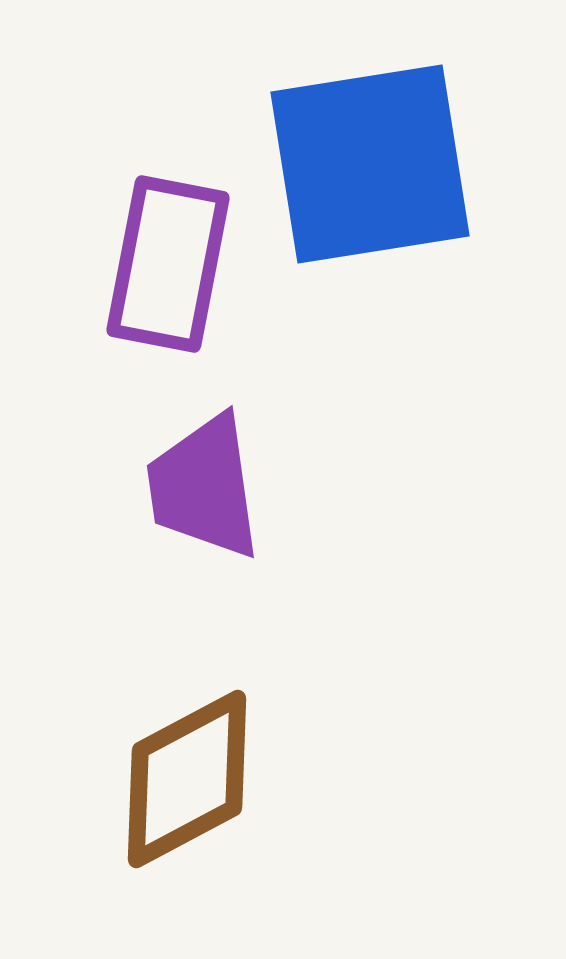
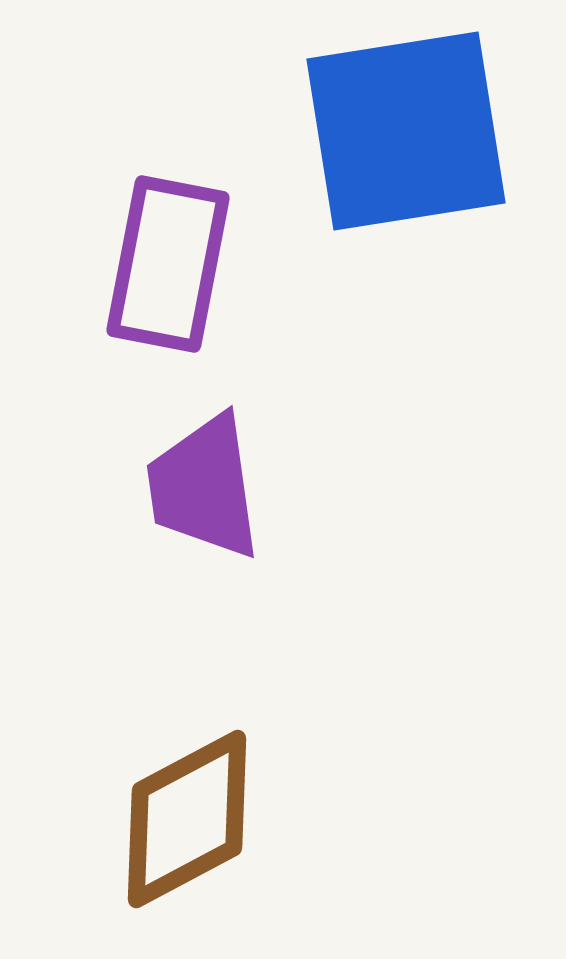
blue square: moved 36 px right, 33 px up
brown diamond: moved 40 px down
